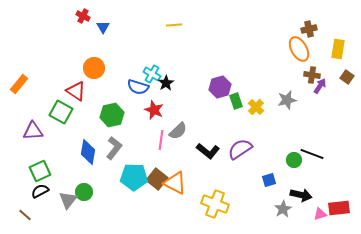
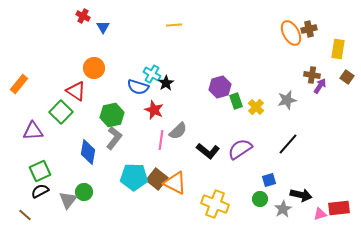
orange ellipse at (299, 49): moved 8 px left, 16 px up
green square at (61, 112): rotated 15 degrees clockwise
gray L-shape at (114, 148): moved 10 px up
black line at (312, 154): moved 24 px left, 10 px up; rotated 70 degrees counterclockwise
green circle at (294, 160): moved 34 px left, 39 px down
